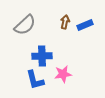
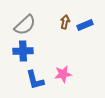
blue cross: moved 19 px left, 5 px up
